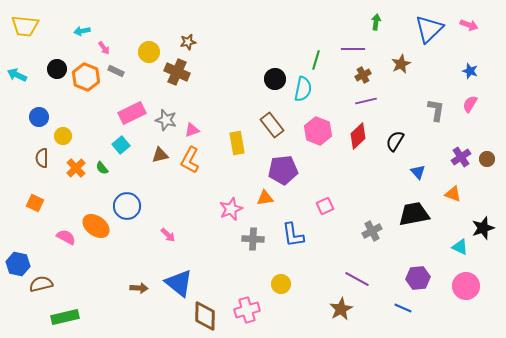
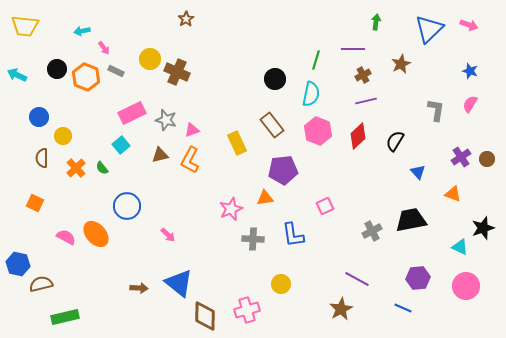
brown star at (188, 42): moved 2 px left, 23 px up; rotated 21 degrees counterclockwise
yellow circle at (149, 52): moved 1 px right, 7 px down
cyan semicircle at (303, 89): moved 8 px right, 5 px down
yellow rectangle at (237, 143): rotated 15 degrees counterclockwise
black trapezoid at (414, 214): moved 3 px left, 6 px down
orange ellipse at (96, 226): moved 8 px down; rotated 12 degrees clockwise
